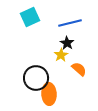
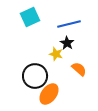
blue line: moved 1 px left, 1 px down
yellow star: moved 5 px left, 1 px up; rotated 24 degrees counterclockwise
black circle: moved 1 px left, 2 px up
orange ellipse: rotated 40 degrees clockwise
